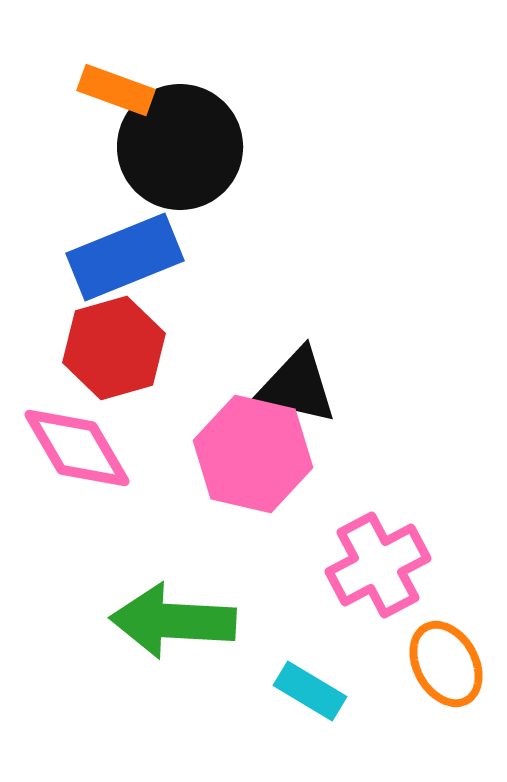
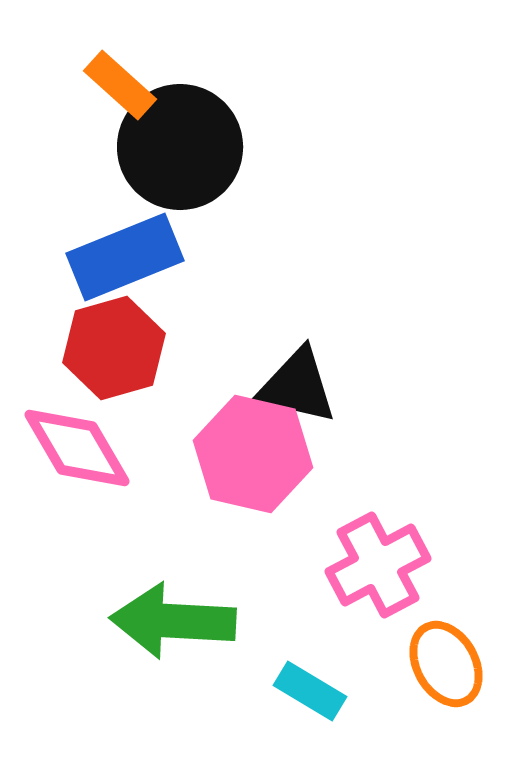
orange rectangle: moved 4 px right, 5 px up; rotated 22 degrees clockwise
